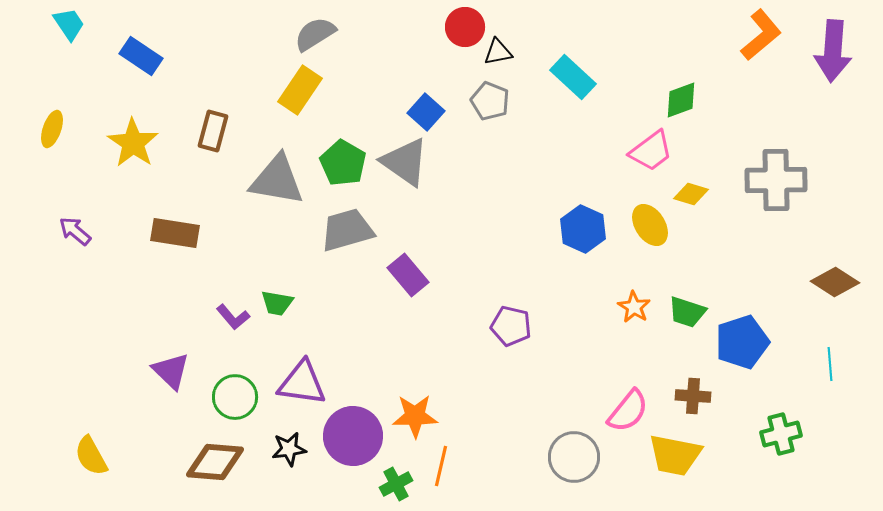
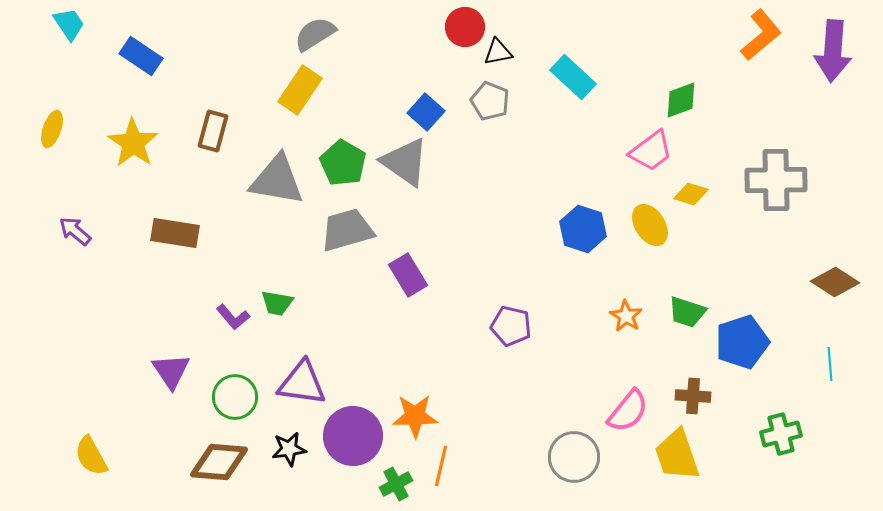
blue hexagon at (583, 229): rotated 6 degrees counterclockwise
purple rectangle at (408, 275): rotated 9 degrees clockwise
orange star at (634, 307): moved 8 px left, 9 px down
purple triangle at (171, 371): rotated 12 degrees clockwise
yellow trapezoid at (675, 455): moved 2 px right; rotated 60 degrees clockwise
brown diamond at (215, 462): moved 4 px right
